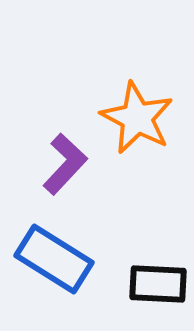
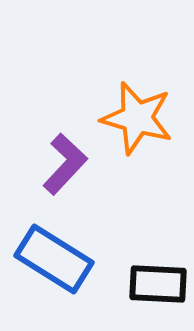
orange star: rotated 12 degrees counterclockwise
